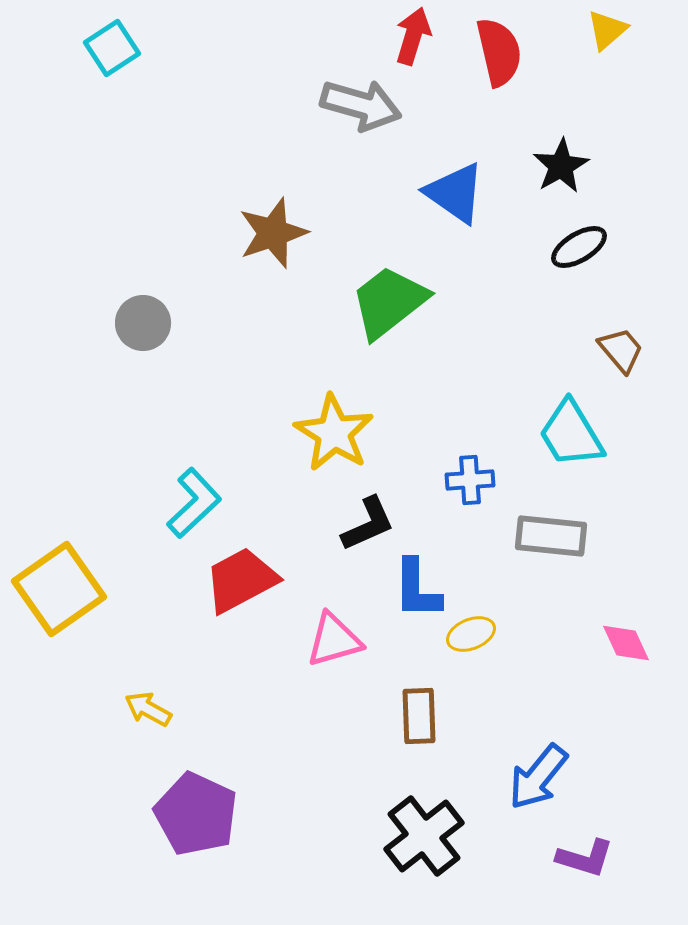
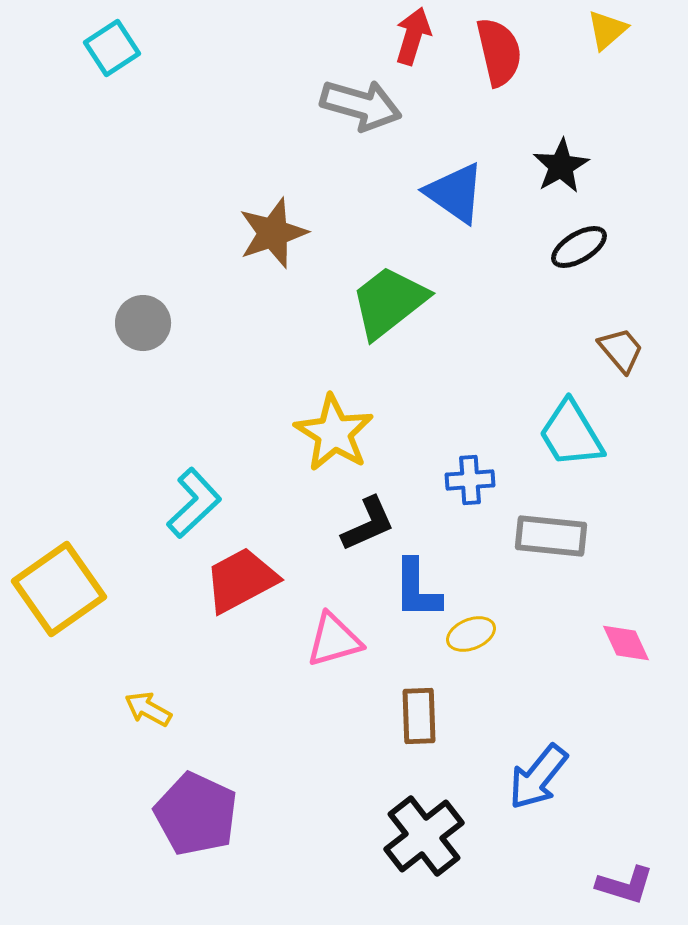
purple L-shape: moved 40 px right, 27 px down
